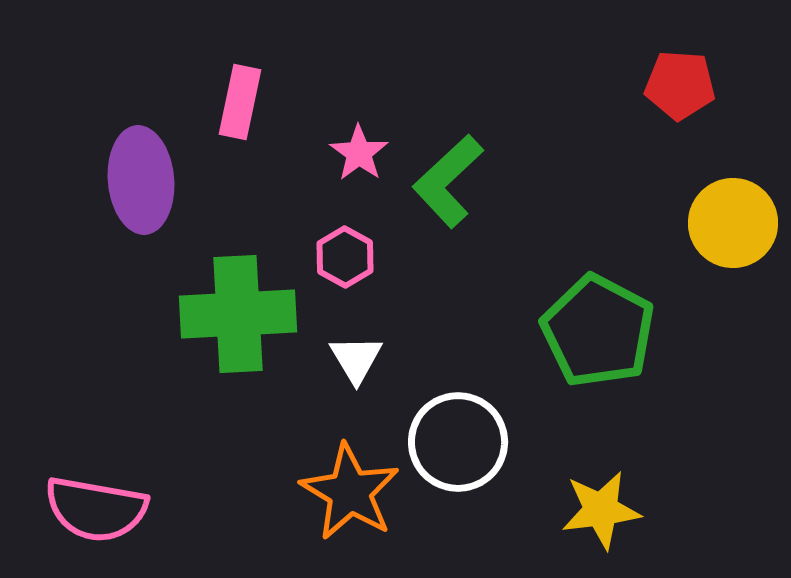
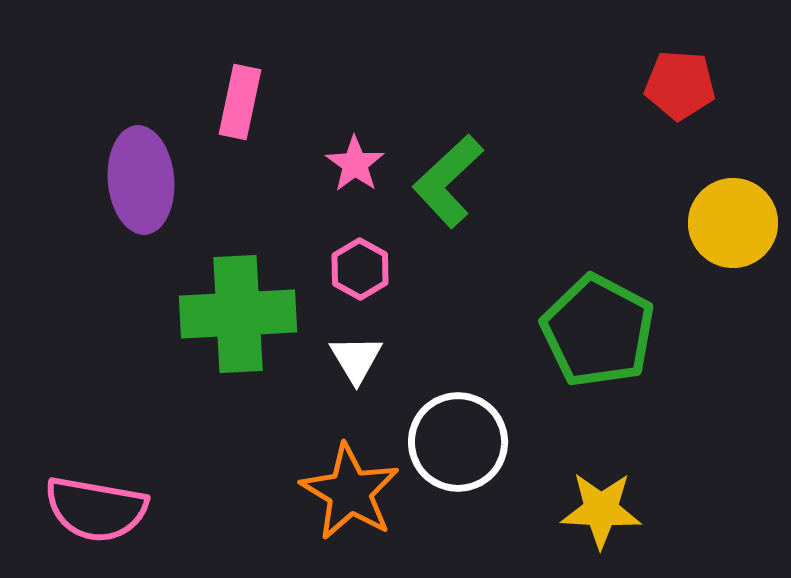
pink star: moved 4 px left, 11 px down
pink hexagon: moved 15 px right, 12 px down
yellow star: rotated 10 degrees clockwise
